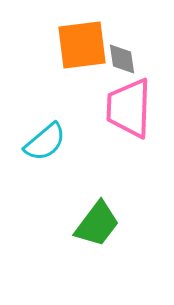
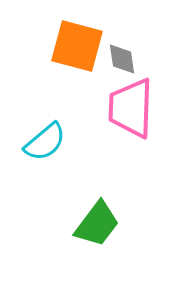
orange square: moved 5 px left, 1 px down; rotated 22 degrees clockwise
pink trapezoid: moved 2 px right
